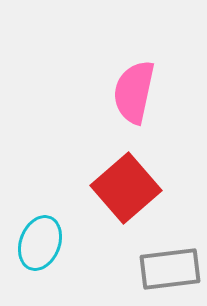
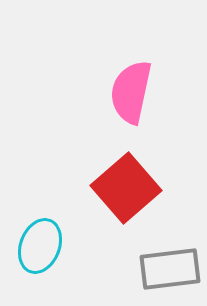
pink semicircle: moved 3 px left
cyan ellipse: moved 3 px down
